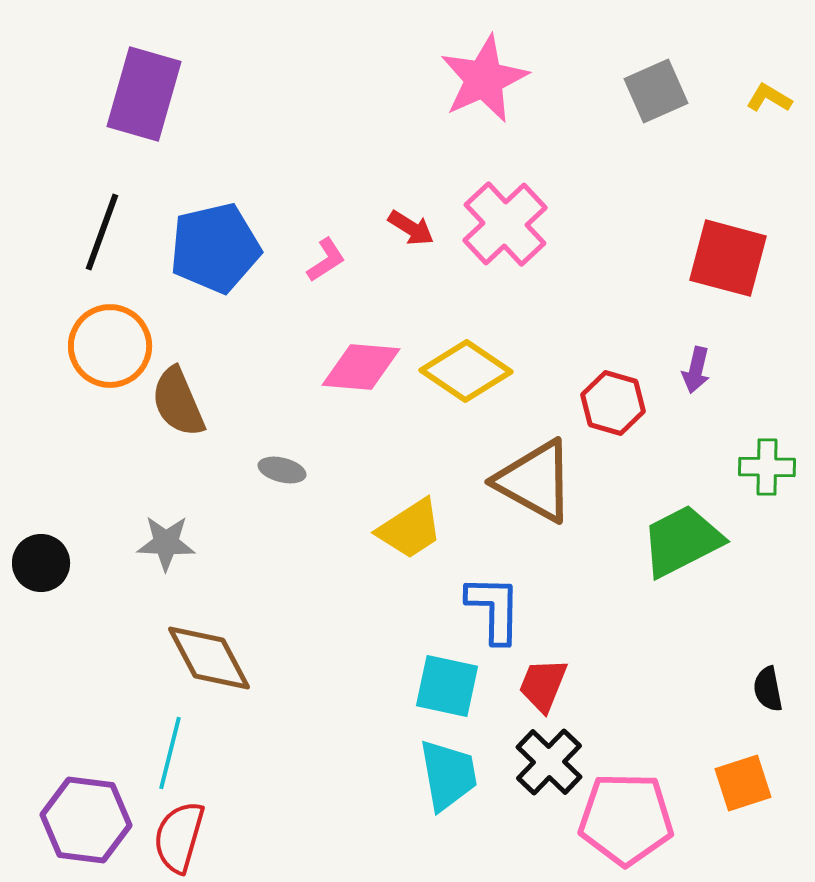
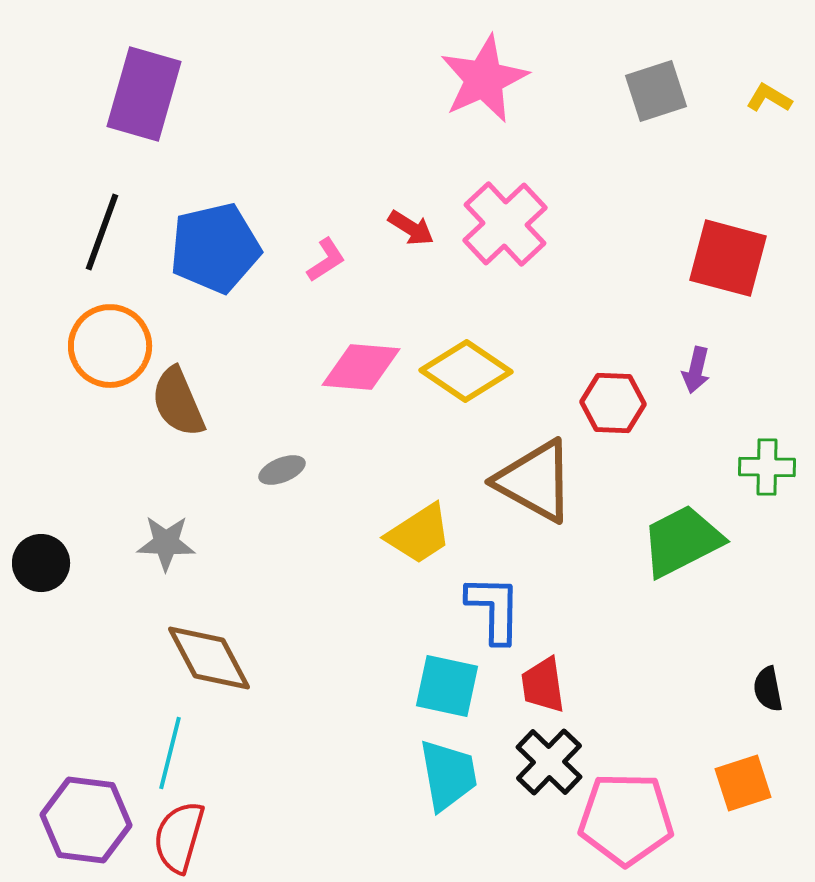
gray square: rotated 6 degrees clockwise
red hexagon: rotated 14 degrees counterclockwise
gray ellipse: rotated 36 degrees counterclockwise
yellow trapezoid: moved 9 px right, 5 px down
red trapezoid: rotated 30 degrees counterclockwise
